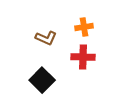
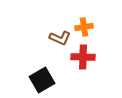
brown L-shape: moved 14 px right
black square: rotated 15 degrees clockwise
